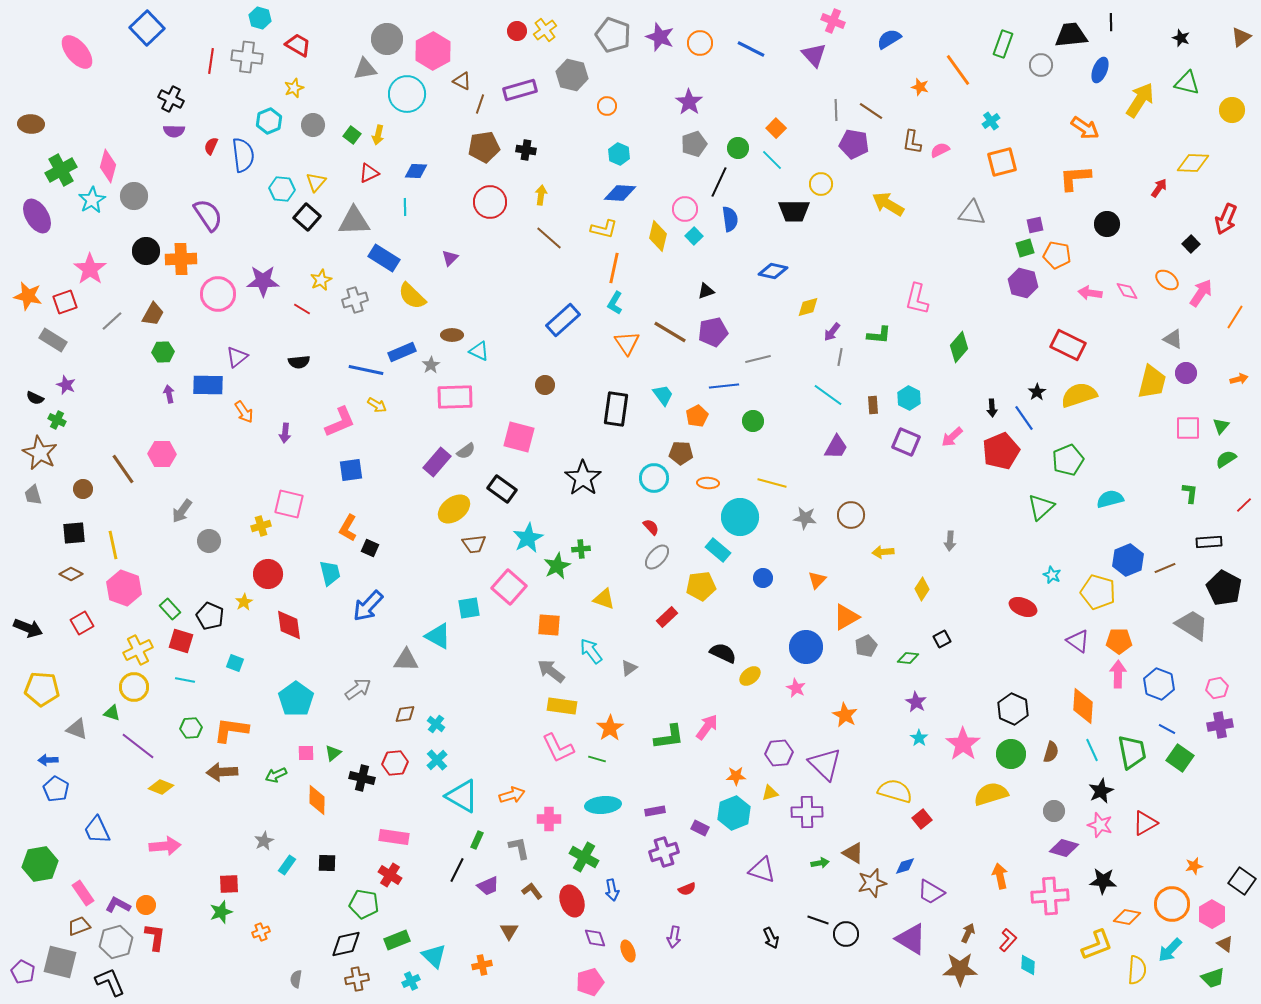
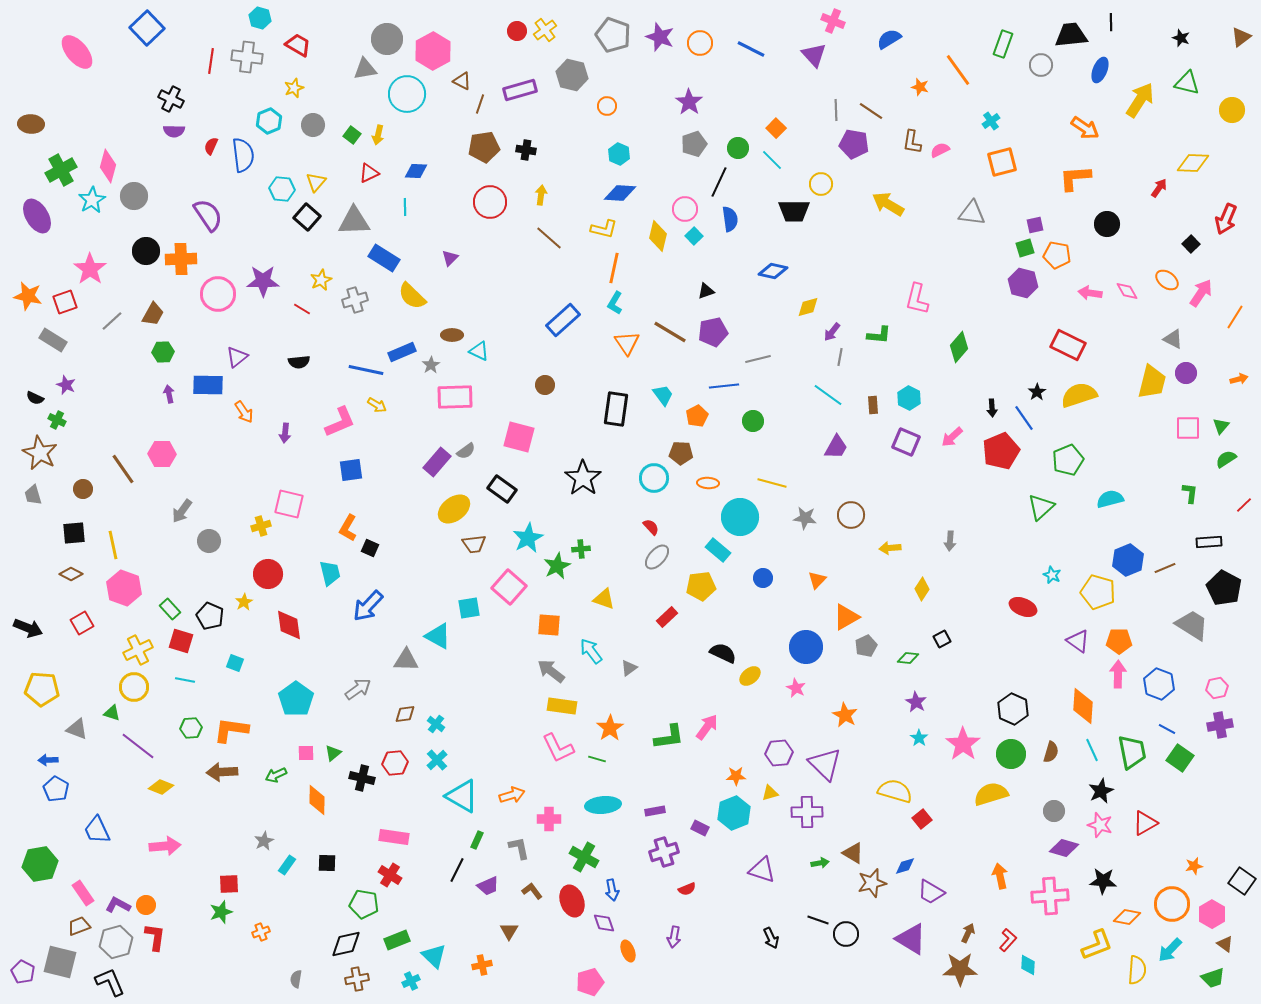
yellow arrow at (883, 552): moved 7 px right, 4 px up
purple diamond at (595, 938): moved 9 px right, 15 px up
